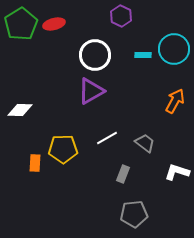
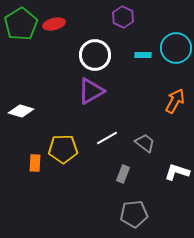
purple hexagon: moved 2 px right, 1 px down
cyan circle: moved 2 px right, 1 px up
white diamond: moved 1 px right, 1 px down; rotated 15 degrees clockwise
